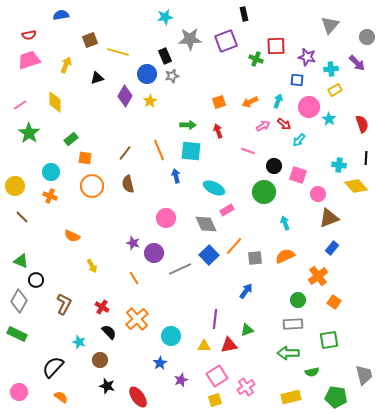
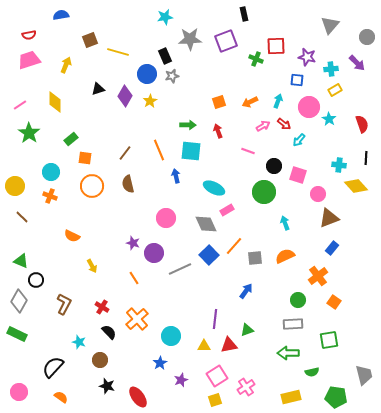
black triangle at (97, 78): moved 1 px right, 11 px down
